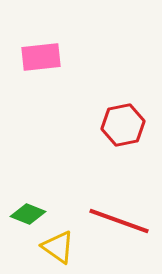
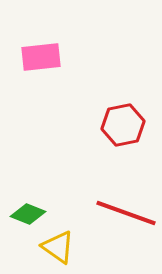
red line: moved 7 px right, 8 px up
